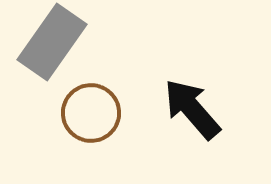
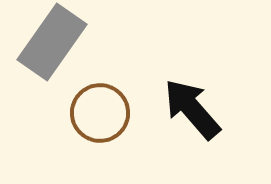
brown circle: moved 9 px right
